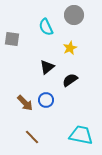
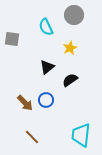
cyan trapezoid: rotated 95 degrees counterclockwise
